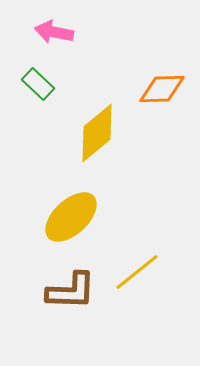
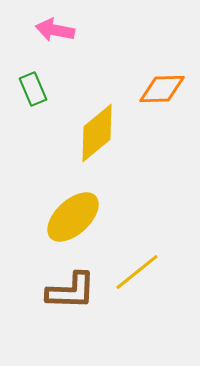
pink arrow: moved 1 px right, 2 px up
green rectangle: moved 5 px left, 5 px down; rotated 24 degrees clockwise
yellow ellipse: moved 2 px right
